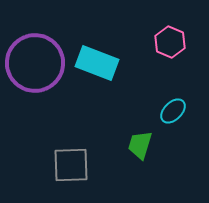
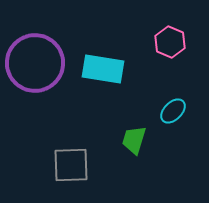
cyan rectangle: moved 6 px right, 6 px down; rotated 12 degrees counterclockwise
green trapezoid: moved 6 px left, 5 px up
